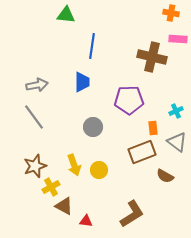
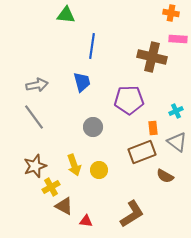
blue trapezoid: rotated 15 degrees counterclockwise
